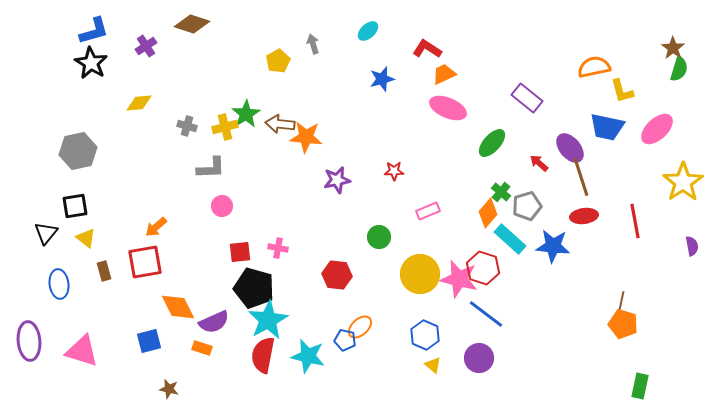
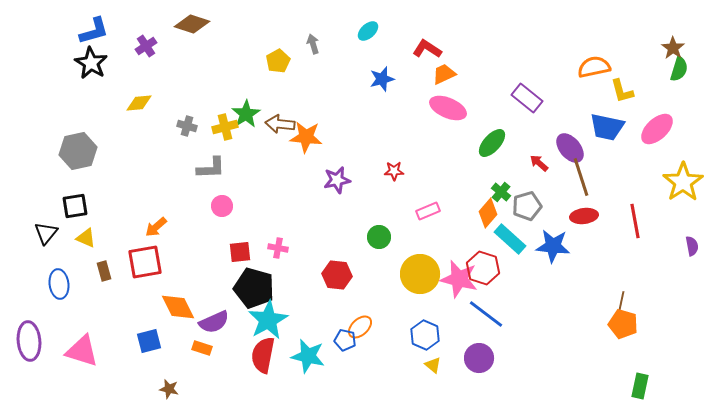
yellow triangle at (86, 238): rotated 15 degrees counterclockwise
